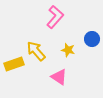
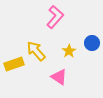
blue circle: moved 4 px down
yellow star: moved 1 px right, 1 px down; rotated 24 degrees clockwise
